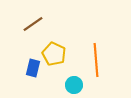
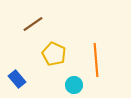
blue rectangle: moved 16 px left, 11 px down; rotated 54 degrees counterclockwise
